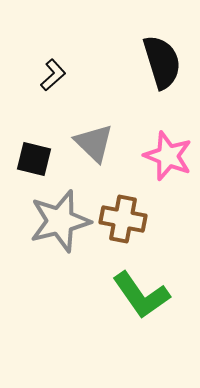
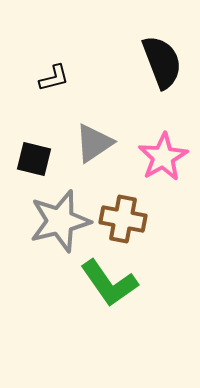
black semicircle: rotated 4 degrees counterclockwise
black L-shape: moved 1 px right, 3 px down; rotated 28 degrees clockwise
gray triangle: rotated 42 degrees clockwise
pink star: moved 5 px left, 1 px down; rotated 21 degrees clockwise
green L-shape: moved 32 px left, 12 px up
